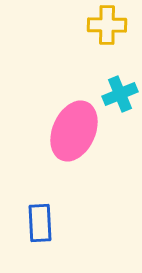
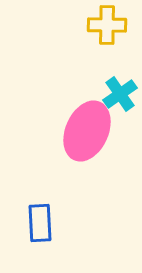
cyan cross: rotated 12 degrees counterclockwise
pink ellipse: moved 13 px right
